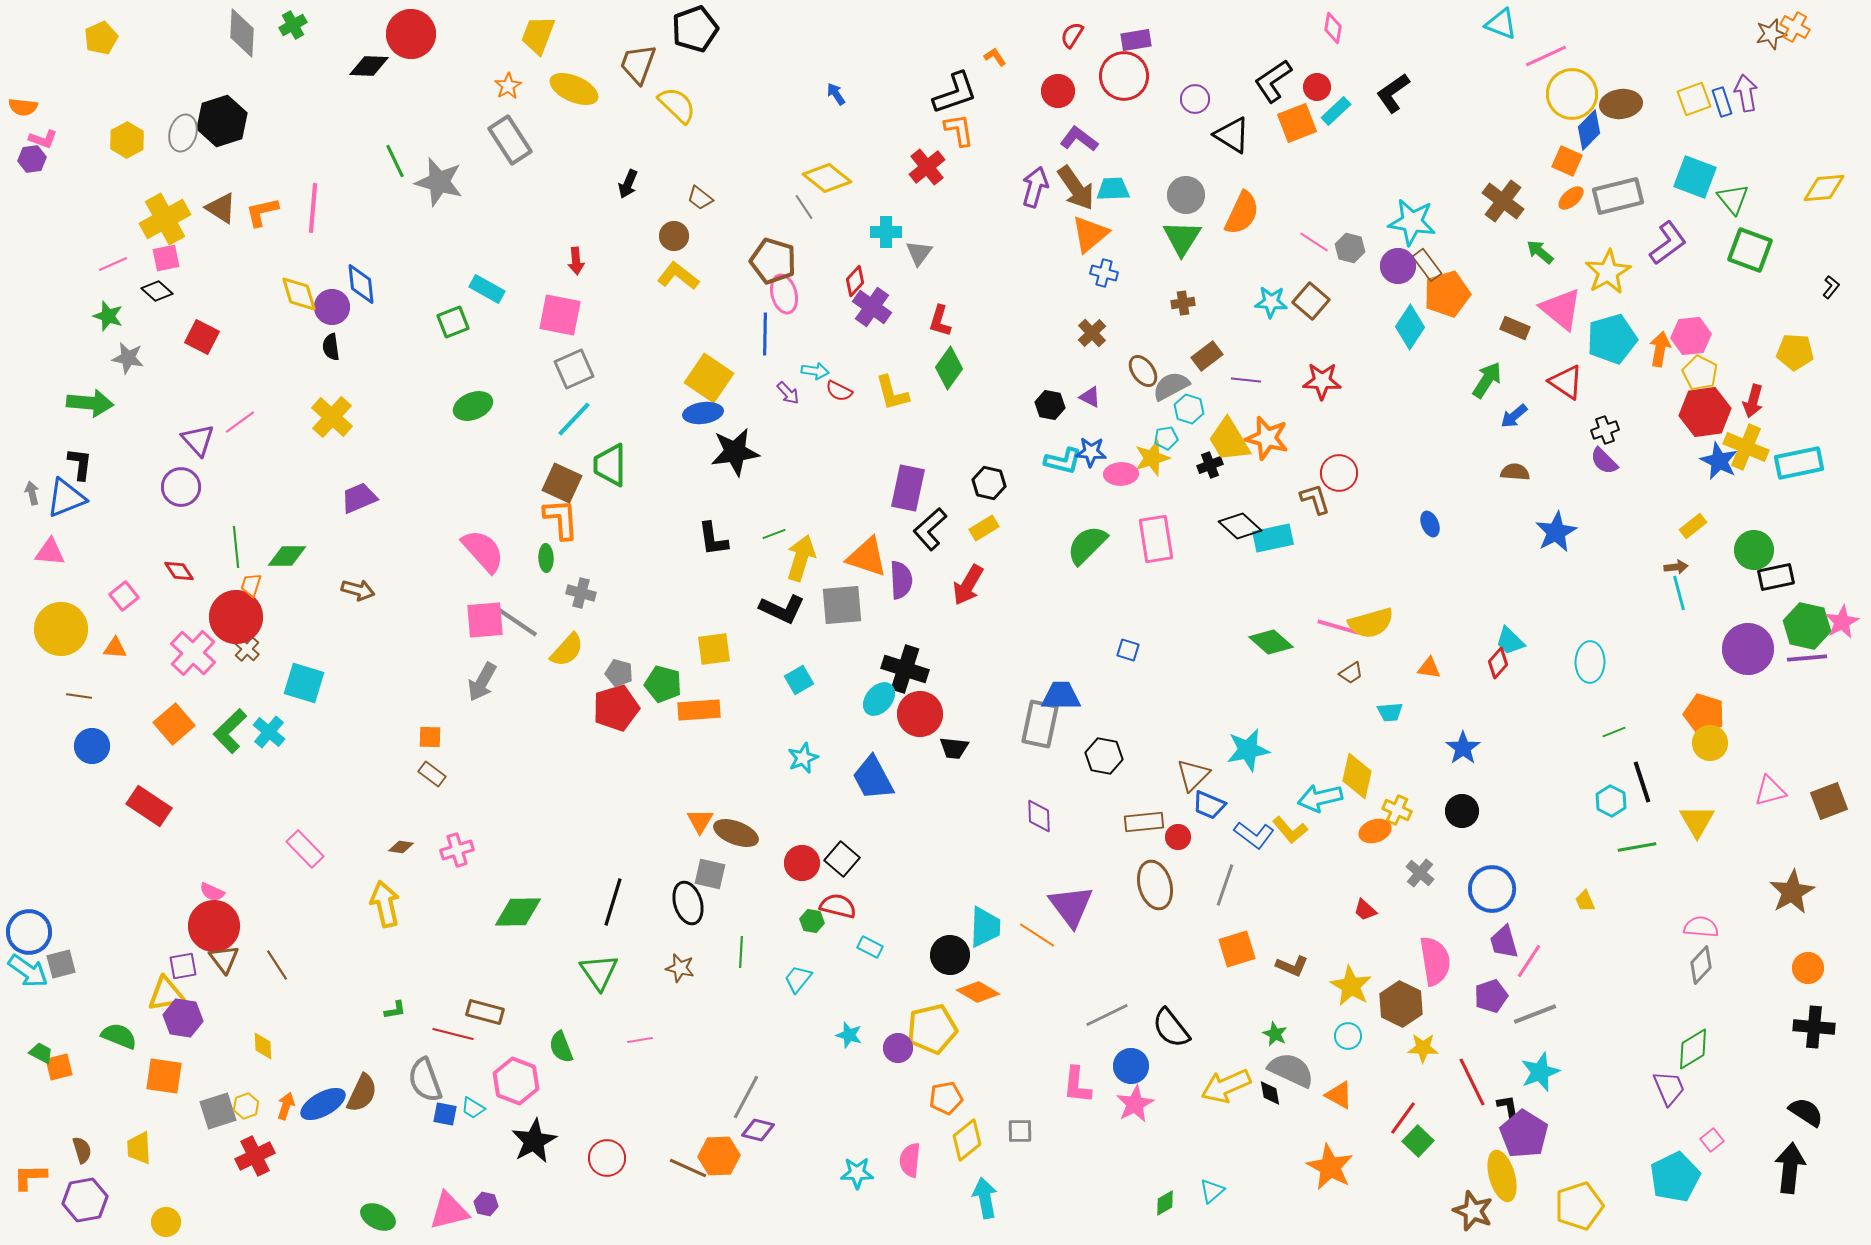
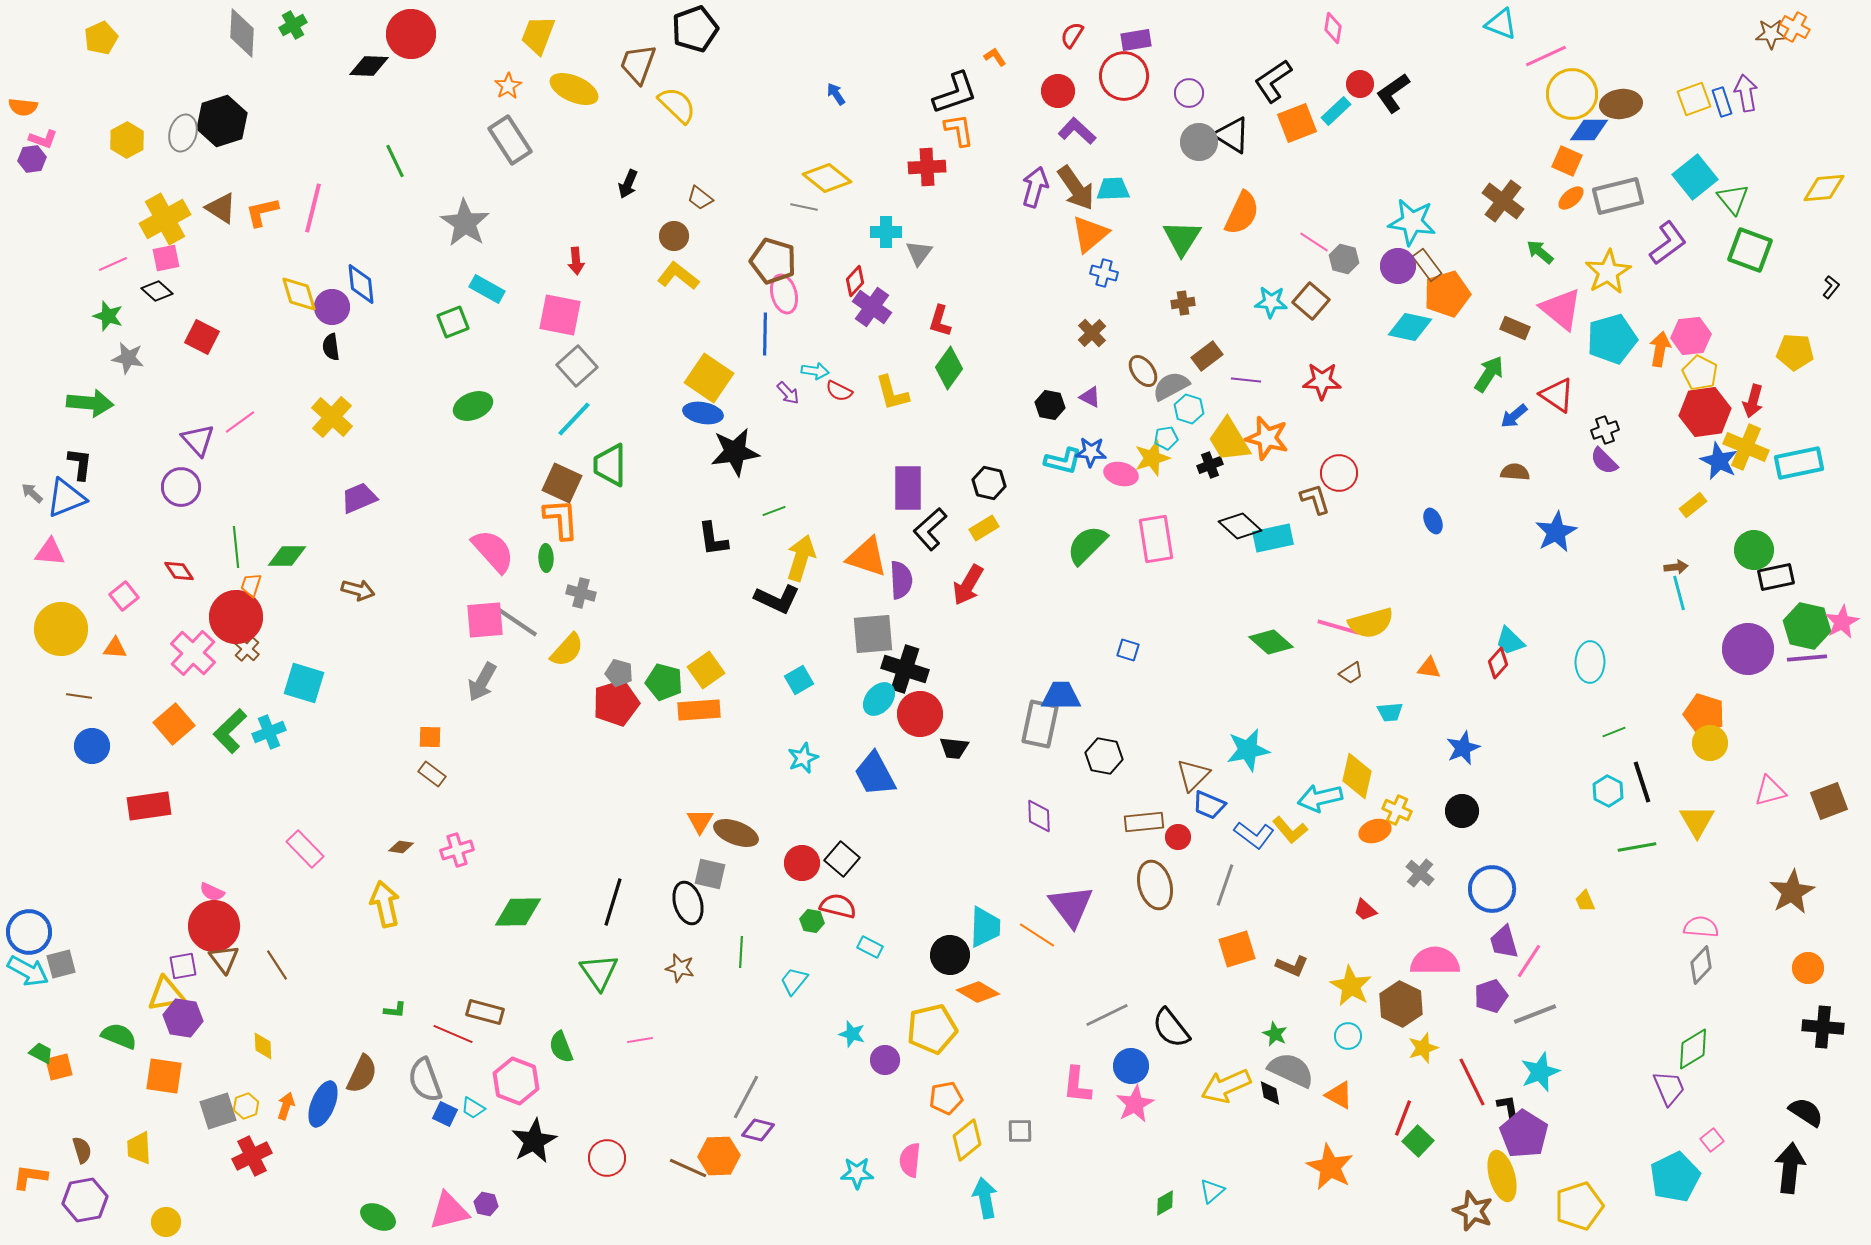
brown star at (1771, 34): rotated 12 degrees clockwise
red circle at (1317, 87): moved 43 px right, 3 px up
purple circle at (1195, 99): moved 6 px left, 6 px up
blue diamond at (1589, 130): rotated 45 degrees clockwise
purple L-shape at (1079, 139): moved 2 px left, 8 px up; rotated 6 degrees clockwise
red cross at (927, 167): rotated 36 degrees clockwise
cyan square at (1695, 177): rotated 30 degrees clockwise
gray star at (439, 182): moved 26 px right, 41 px down; rotated 18 degrees clockwise
gray circle at (1186, 195): moved 13 px right, 53 px up
gray line at (804, 207): rotated 44 degrees counterclockwise
pink line at (313, 208): rotated 9 degrees clockwise
gray hexagon at (1350, 248): moved 6 px left, 11 px down
cyan diamond at (1410, 327): rotated 69 degrees clockwise
gray square at (574, 369): moved 3 px right, 3 px up; rotated 18 degrees counterclockwise
green arrow at (1487, 380): moved 2 px right, 6 px up
red triangle at (1566, 382): moved 9 px left, 13 px down
blue ellipse at (703, 413): rotated 18 degrees clockwise
pink ellipse at (1121, 474): rotated 16 degrees clockwise
purple rectangle at (908, 488): rotated 12 degrees counterclockwise
gray arrow at (32, 493): rotated 35 degrees counterclockwise
blue ellipse at (1430, 524): moved 3 px right, 3 px up
yellow rectangle at (1693, 526): moved 21 px up
green line at (774, 534): moved 23 px up
pink semicircle at (483, 551): moved 10 px right
gray square at (842, 605): moved 31 px right, 29 px down
black L-shape at (782, 609): moved 5 px left, 10 px up
yellow square at (714, 649): moved 8 px left, 21 px down; rotated 27 degrees counterclockwise
green pentagon at (663, 684): moved 1 px right, 2 px up
red pentagon at (616, 708): moved 5 px up
cyan cross at (269, 732): rotated 28 degrees clockwise
blue star at (1463, 748): rotated 12 degrees clockwise
blue trapezoid at (873, 778): moved 2 px right, 4 px up
cyan hexagon at (1611, 801): moved 3 px left, 10 px up
red rectangle at (149, 806): rotated 42 degrees counterclockwise
pink semicircle at (1435, 961): rotated 81 degrees counterclockwise
cyan arrow at (28, 971): rotated 6 degrees counterclockwise
cyan trapezoid at (798, 979): moved 4 px left, 2 px down
green L-shape at (395, 1010): rotated 15 degrees clockwise
black cross at (1814, 1027): moved 9 px right
red line at (453, 1034): rotated 9 degrees clockwise
cyan star at (849, 1035): moved 3 px right, 1 px up
purple circle at (898, 1048): moved 13 px left, 12 px down
yellow star at (1423, 1048): rotated 20 degrees counterclockwise
brown semicircle at (362, 1093): moved 19 px up
blue ellipse at (323, 1104): rotated 39 degrees counterclockwise
blue square at (445, 1114): rotated 15 degrees clockwise
red line at (1403, 1118): rotated 15 degrees counterclockwise
red cross at (255, 1156): moved 3 px left
orange L-shape at (30, 1177): rotated 9 degrees clockwise
